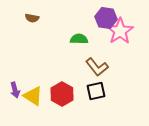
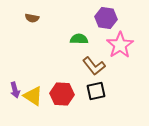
pink star: moved 14 px down
brown L-shape: moved 3 px left, 1 px up
red hexagon: rotated 25 degrees counterclockwise
